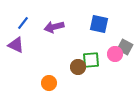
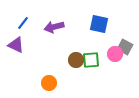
brown circle: moved 2 px left, 7 px up
